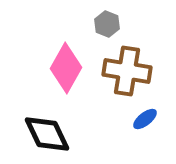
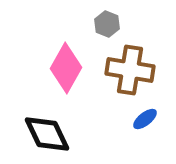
brown cross: moved 3 px right, 1 px up
